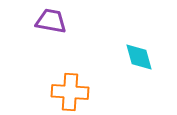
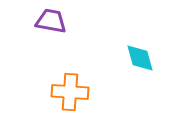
cyan diamond: moved 1 px right, 1 px down
